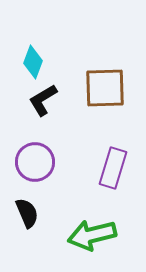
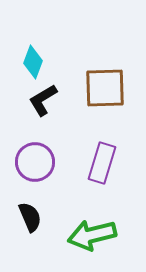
purple rectangle: moved 11 px left, 5 px up
black semicircle: moved 3 px right, 4 px down
